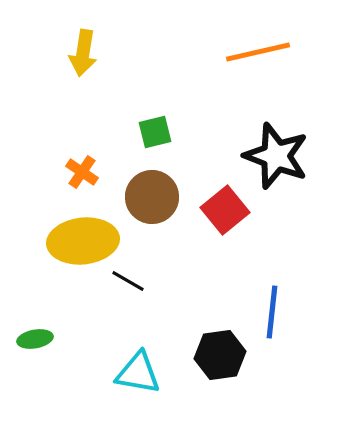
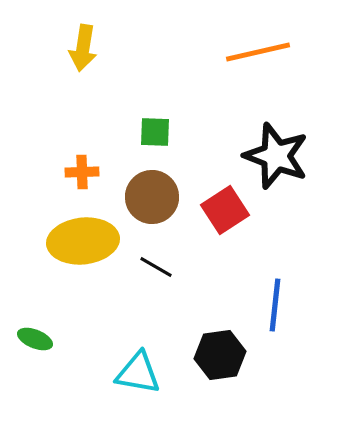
yellow arrow: moved 5 px up
green square: rotated 16 degrees clockwise
orange cross: rotated 36 degrees counterclockwise
red square: rotated 6 degrees clockwise
black line: moved 28 px right, 14 px up
blue line: moved 3 px right, 7 px up
green ellipse: rotated 32 degrees clockwise
